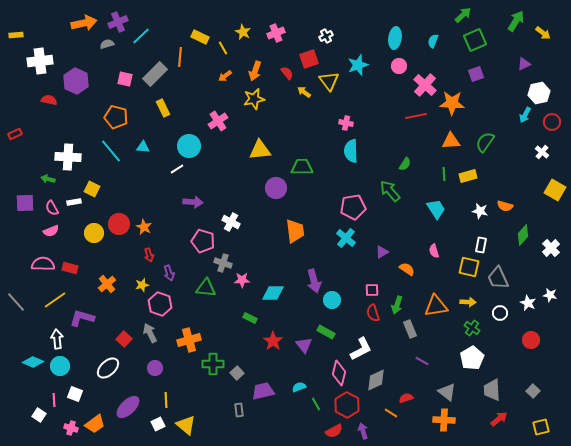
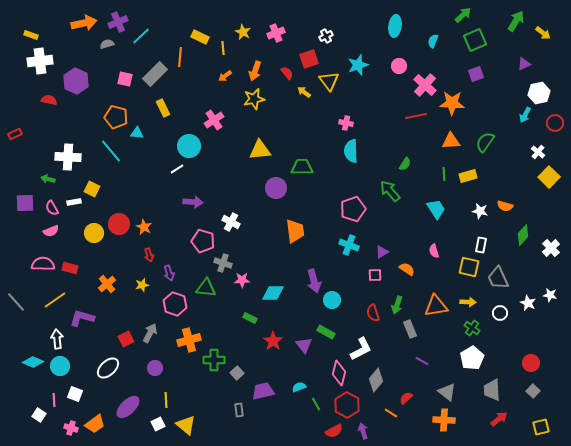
yellow rectangle at (16, 35): moved 15 px right; rotated 24 degrees clockwise
cyan ellipse at (395, 38): moved 12 px up
yellow line at (223, 48): rotated 24 degrees clockwise
pink cross at (218, 121): moved 4 px left, 1 px up
red circle at (552, 122): moved 3 px right, 1 px down
cyan triangle at (143, 147): moved 6 px left, 14 px up
white cross at (542, 152): moved 4 px left
yellow square at (555, 190): moved 6 px left, 13 px up; rotated 15 degrees clockwise
pink pentagon at (353, 207): moved 2 px down; rotated 10 degrees counterclockwise
cyan cross at (346, 238): moved 3 px right, 7 px down; rotated 18 degrees counterclockwise
pink square at (372, 290): moved 3 px right, 15 px up
pink hexagon at (160, 304): moved 15 px right
gray arrow at (150, 333): rotated 54 degrees clockwise
red square at (124, 339): moved 2 px right; rotated 21 degrees clockwise
red circle at (531, 340): moved 23 px down
green cross at (213, 364): moved 1 px right, 4 px up
gray diamond at (376, 380): rotated 25 degrees counterclockwise
red semicircle at (406, 398): rotated 24 degrees counterclockwise
